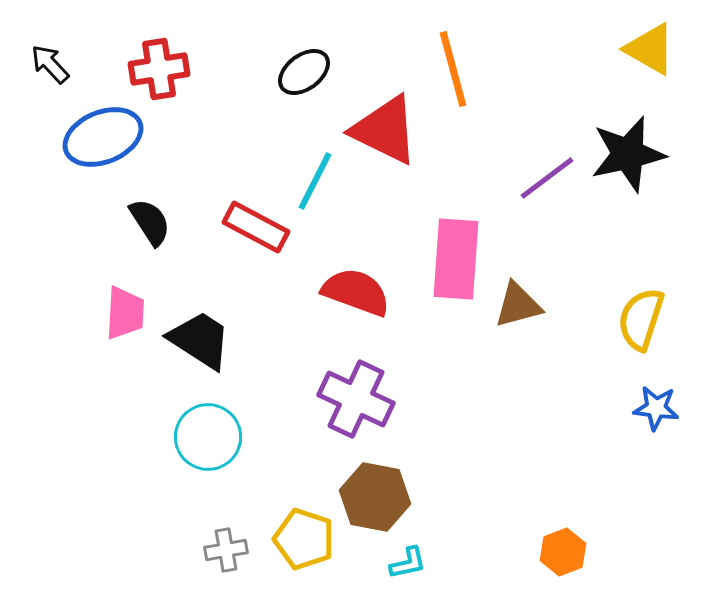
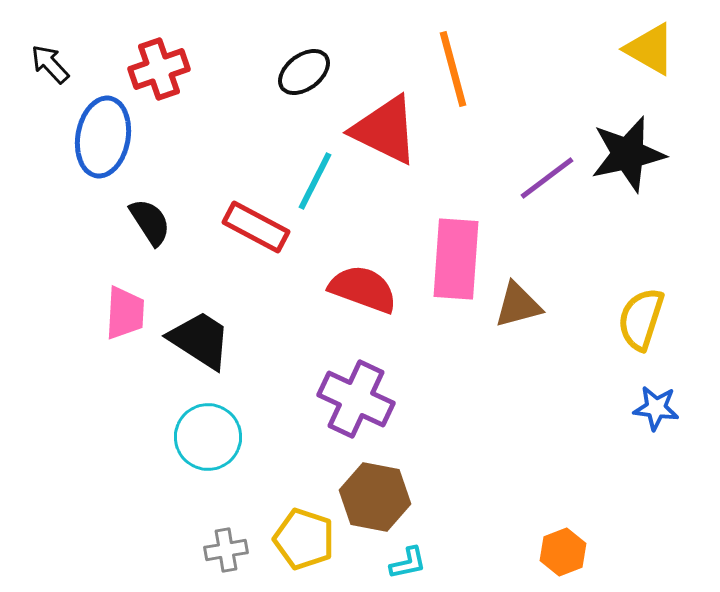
red cross: rotated 10 degrees counterclockwise
blue ellipse: rotated 58 degrees counterclockwise
red semicircle: moved 7 px right, 3 px up
